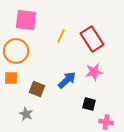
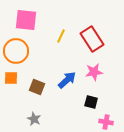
brown square: moved 2 px up
black square: moved 2 px right, 2 px up
gray star: moved 8 px right, 5 px down
